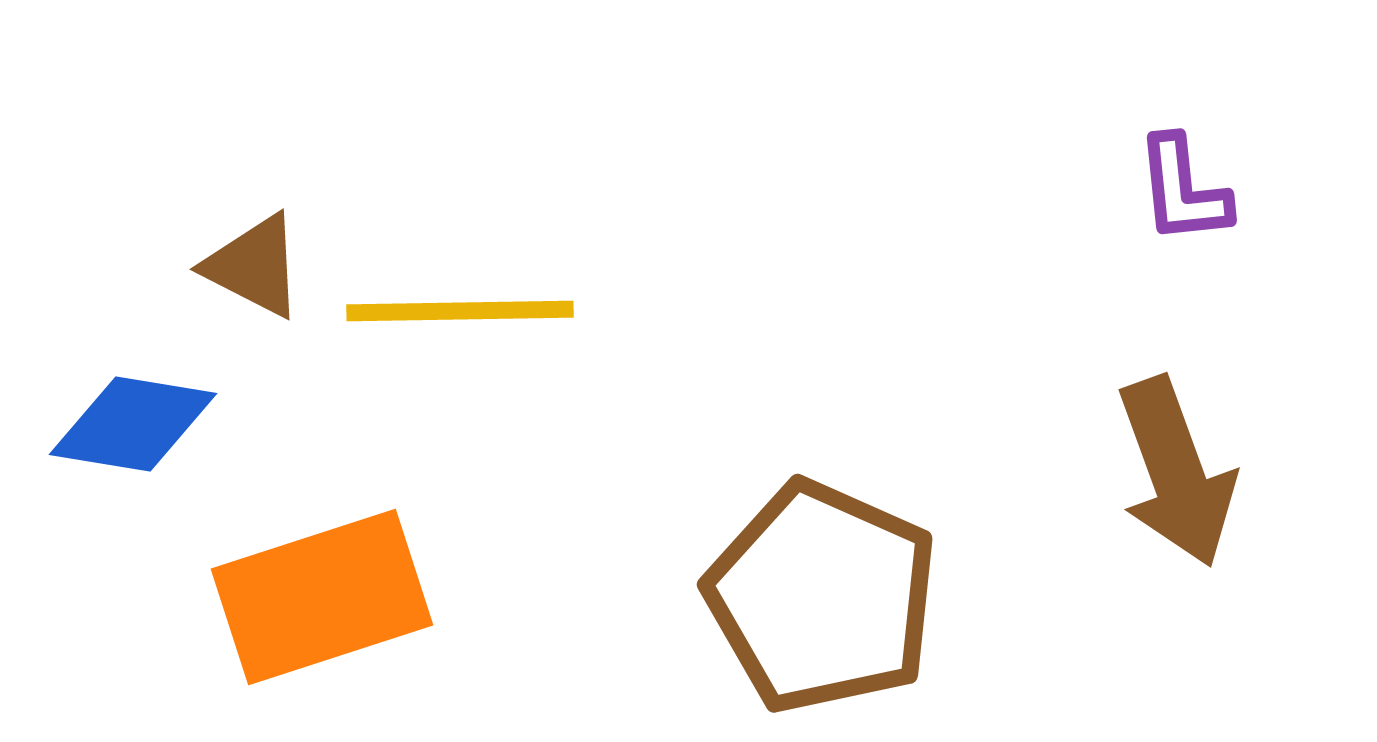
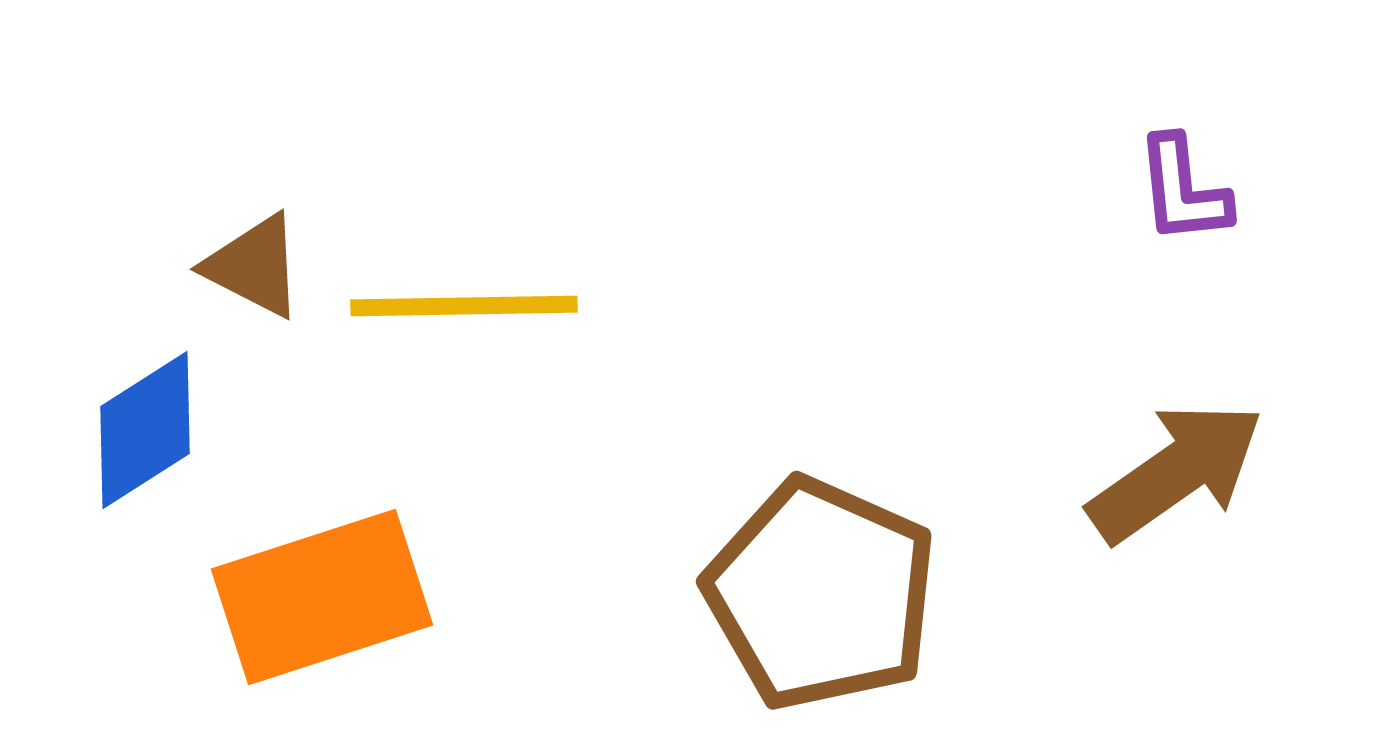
yellow line: moved 4 px right, 5 px up
blue diamond: moved 12 px right, 6 px down; rotated 42 degrees counterclockwise
brown arrow: rotated 105 degrees counterclockwise
brown pentagon: moved 1 px left, 3 px up
